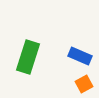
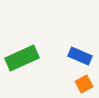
green rectangle: moved 6 px left, 1 px down; rotated 48 degrees clockwise
